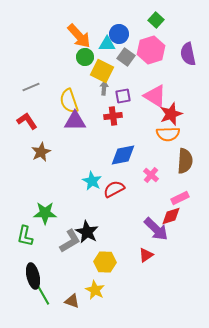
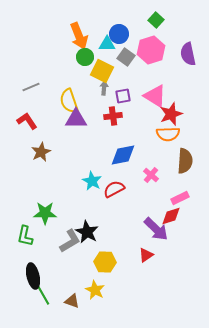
orange arrow: rotated 20 degrees clockwise
purple triangle: moved 1 px right, 2 px up
